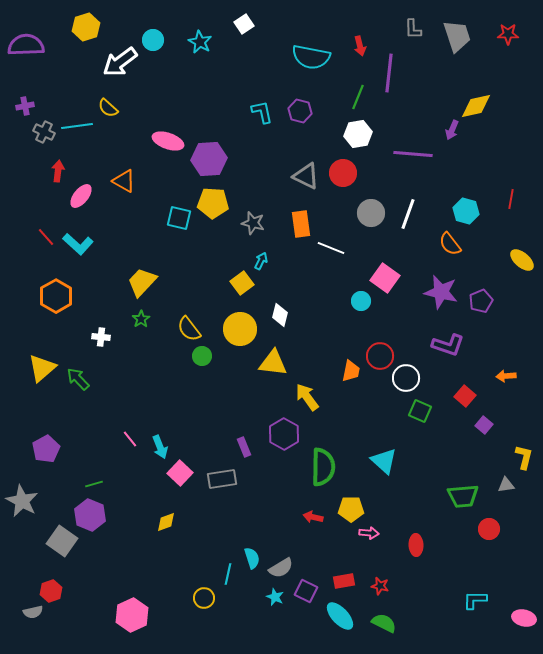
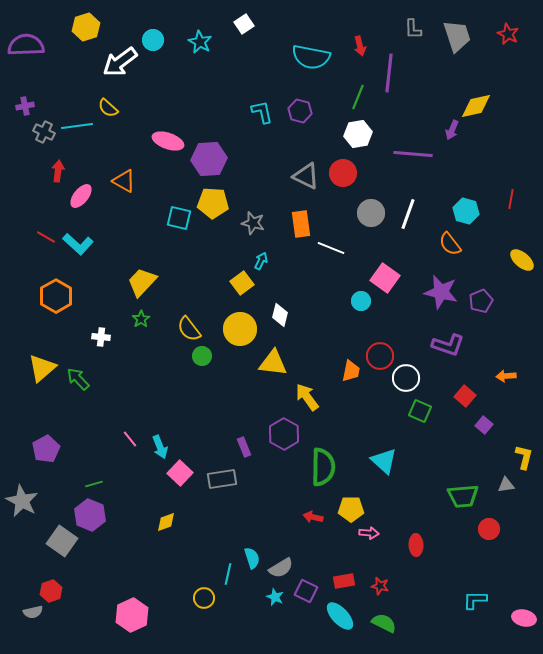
red star at (508, 34): rotated 25 degrees clockwise
red line at (46, 237): rotated 18 degrees counterclockwise
